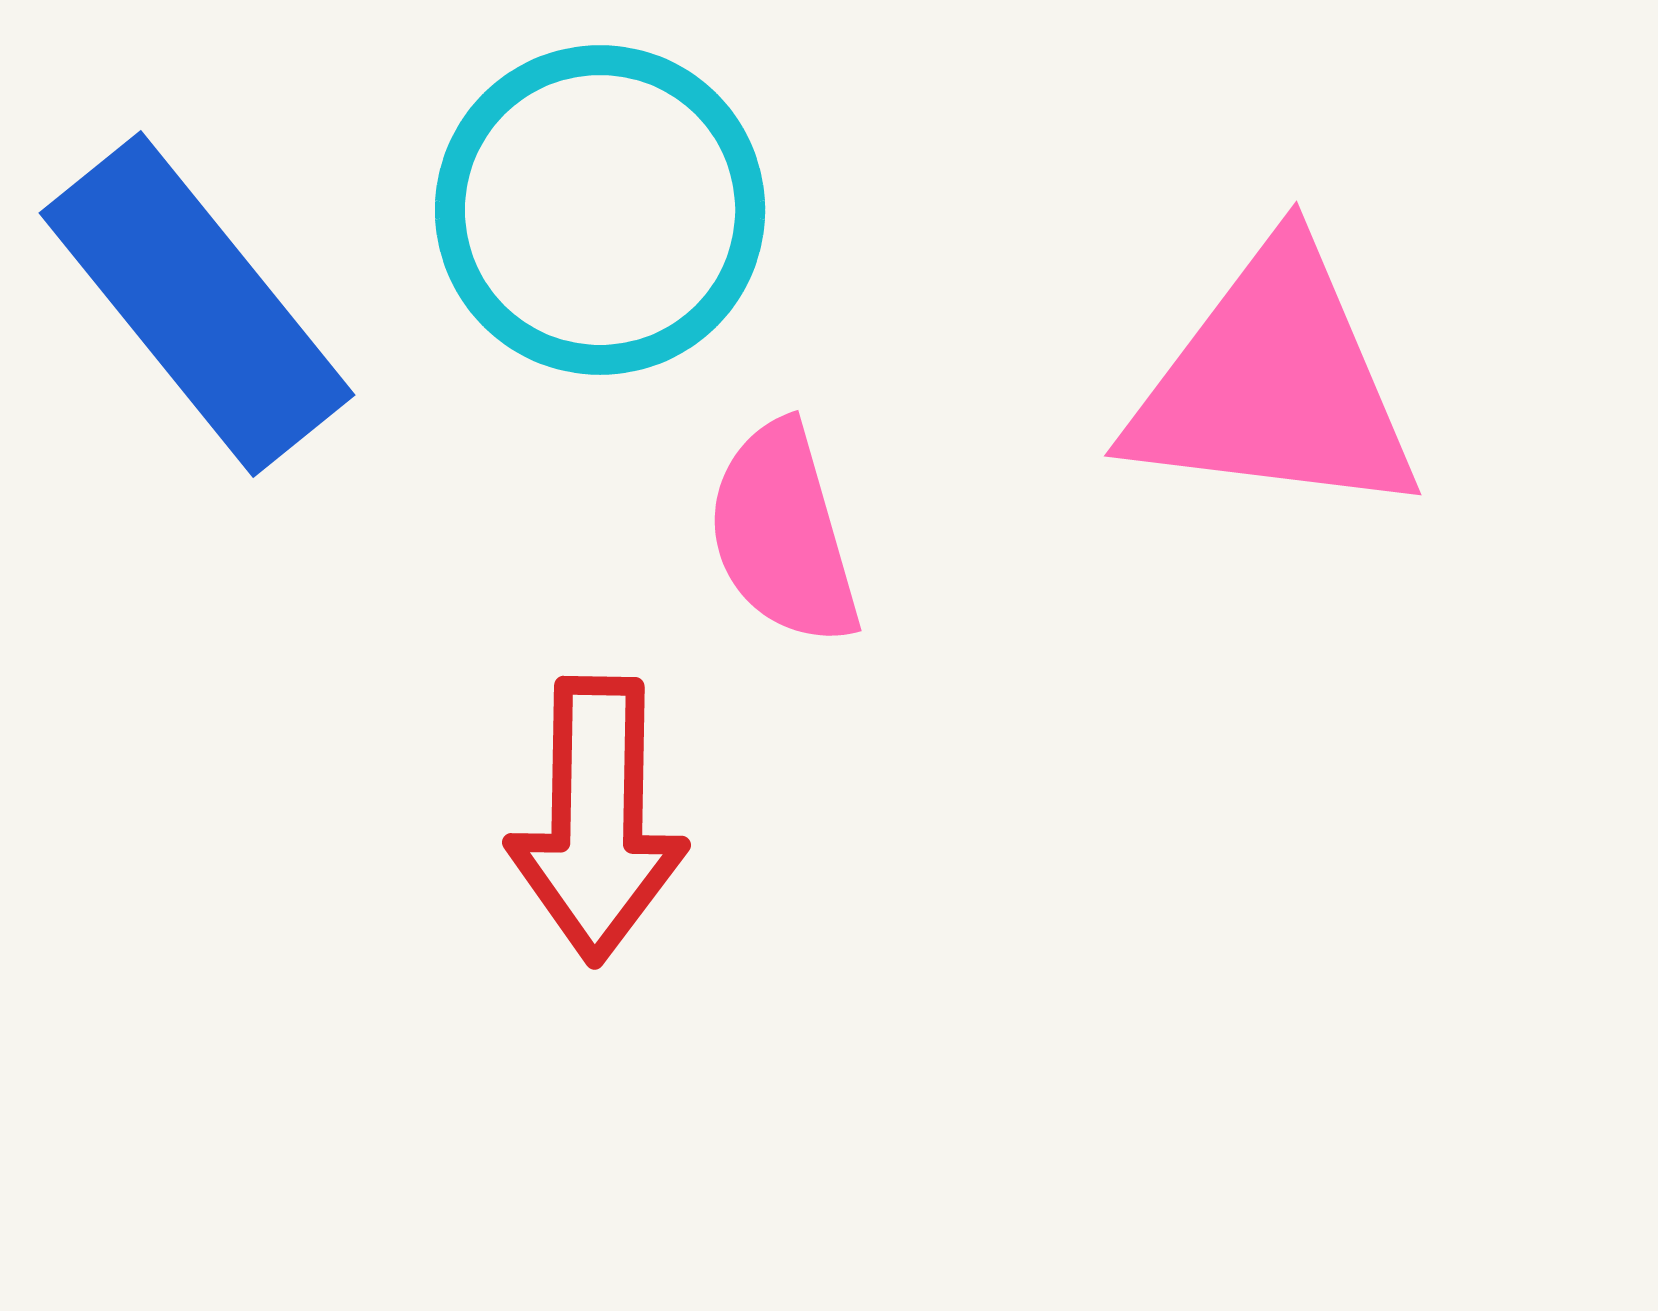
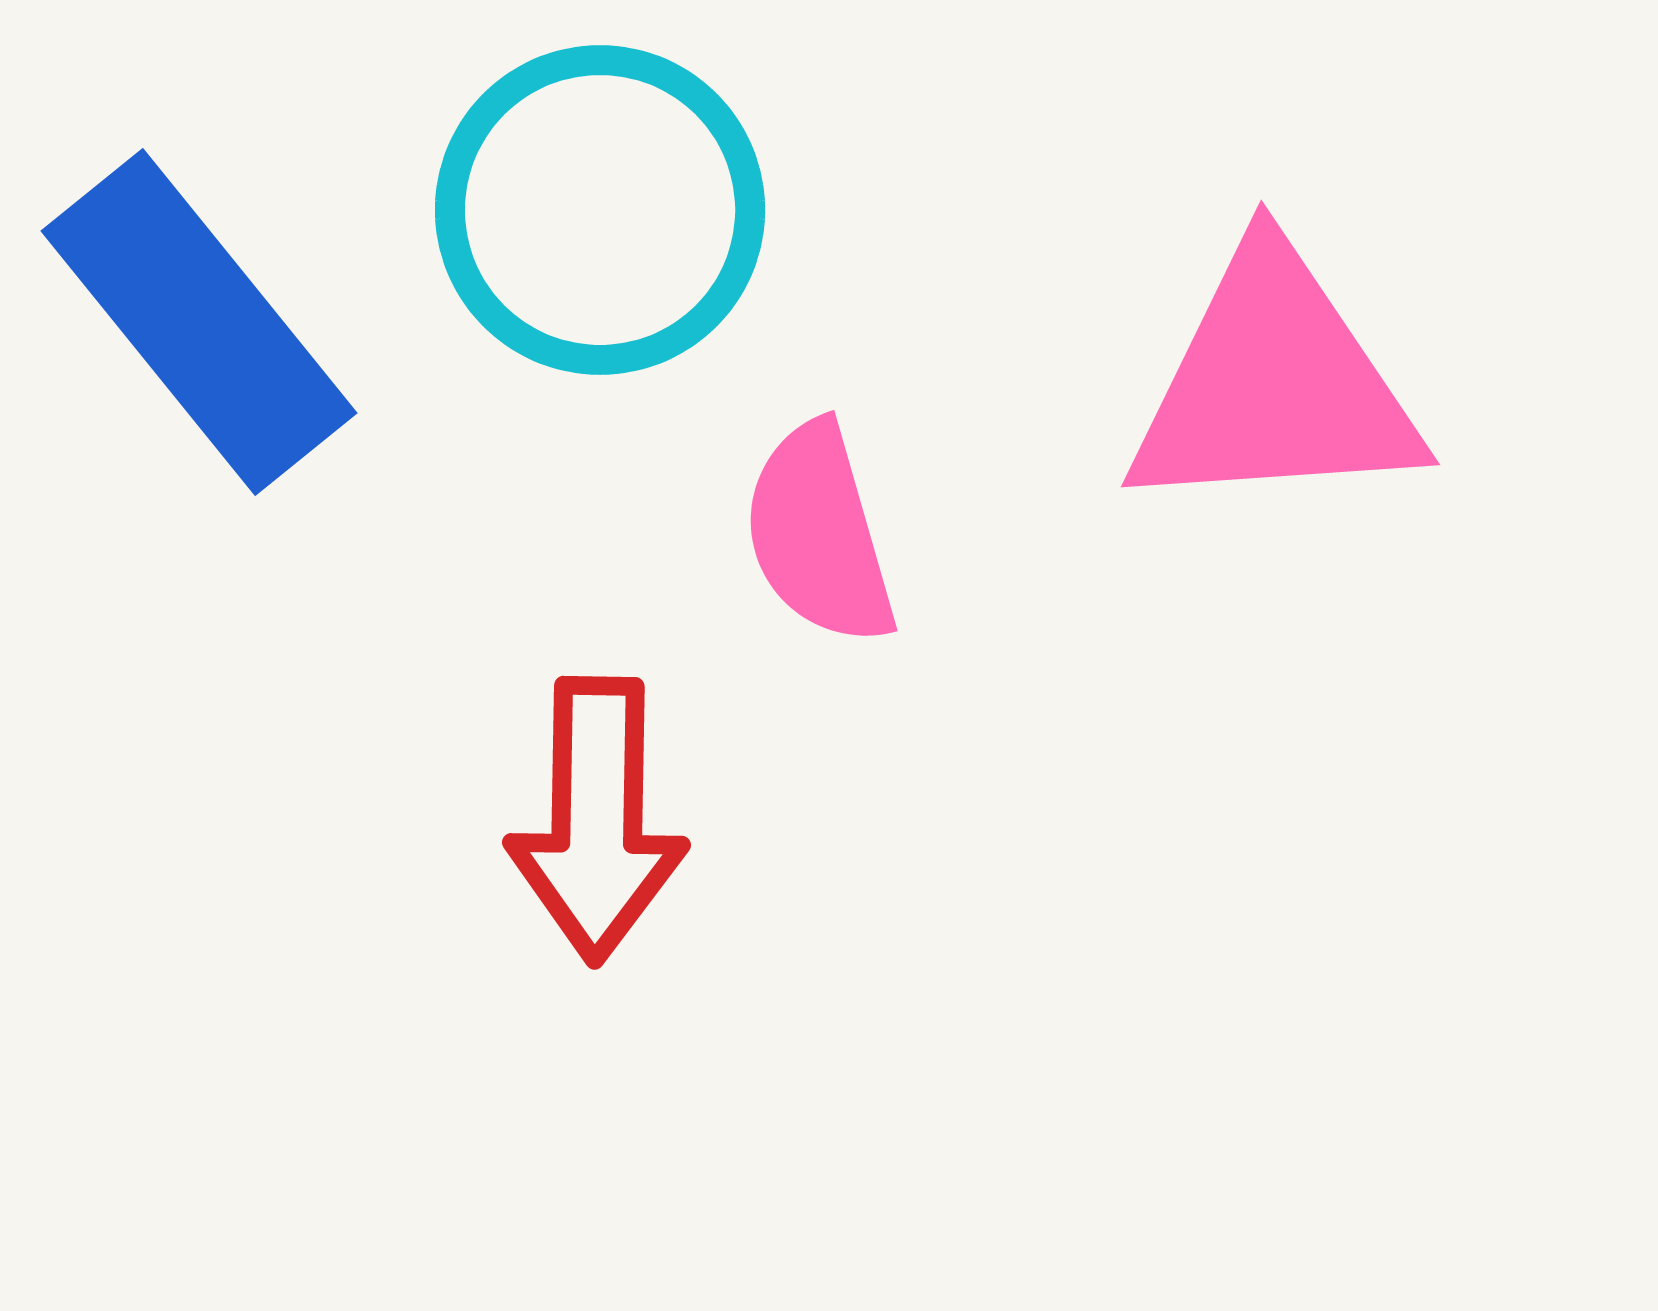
blue rectangle: moved 2 px right, 18 px down
pink triangle: rotated 11 degrees counterclockwise
pink semicircle: moved 36 px right
